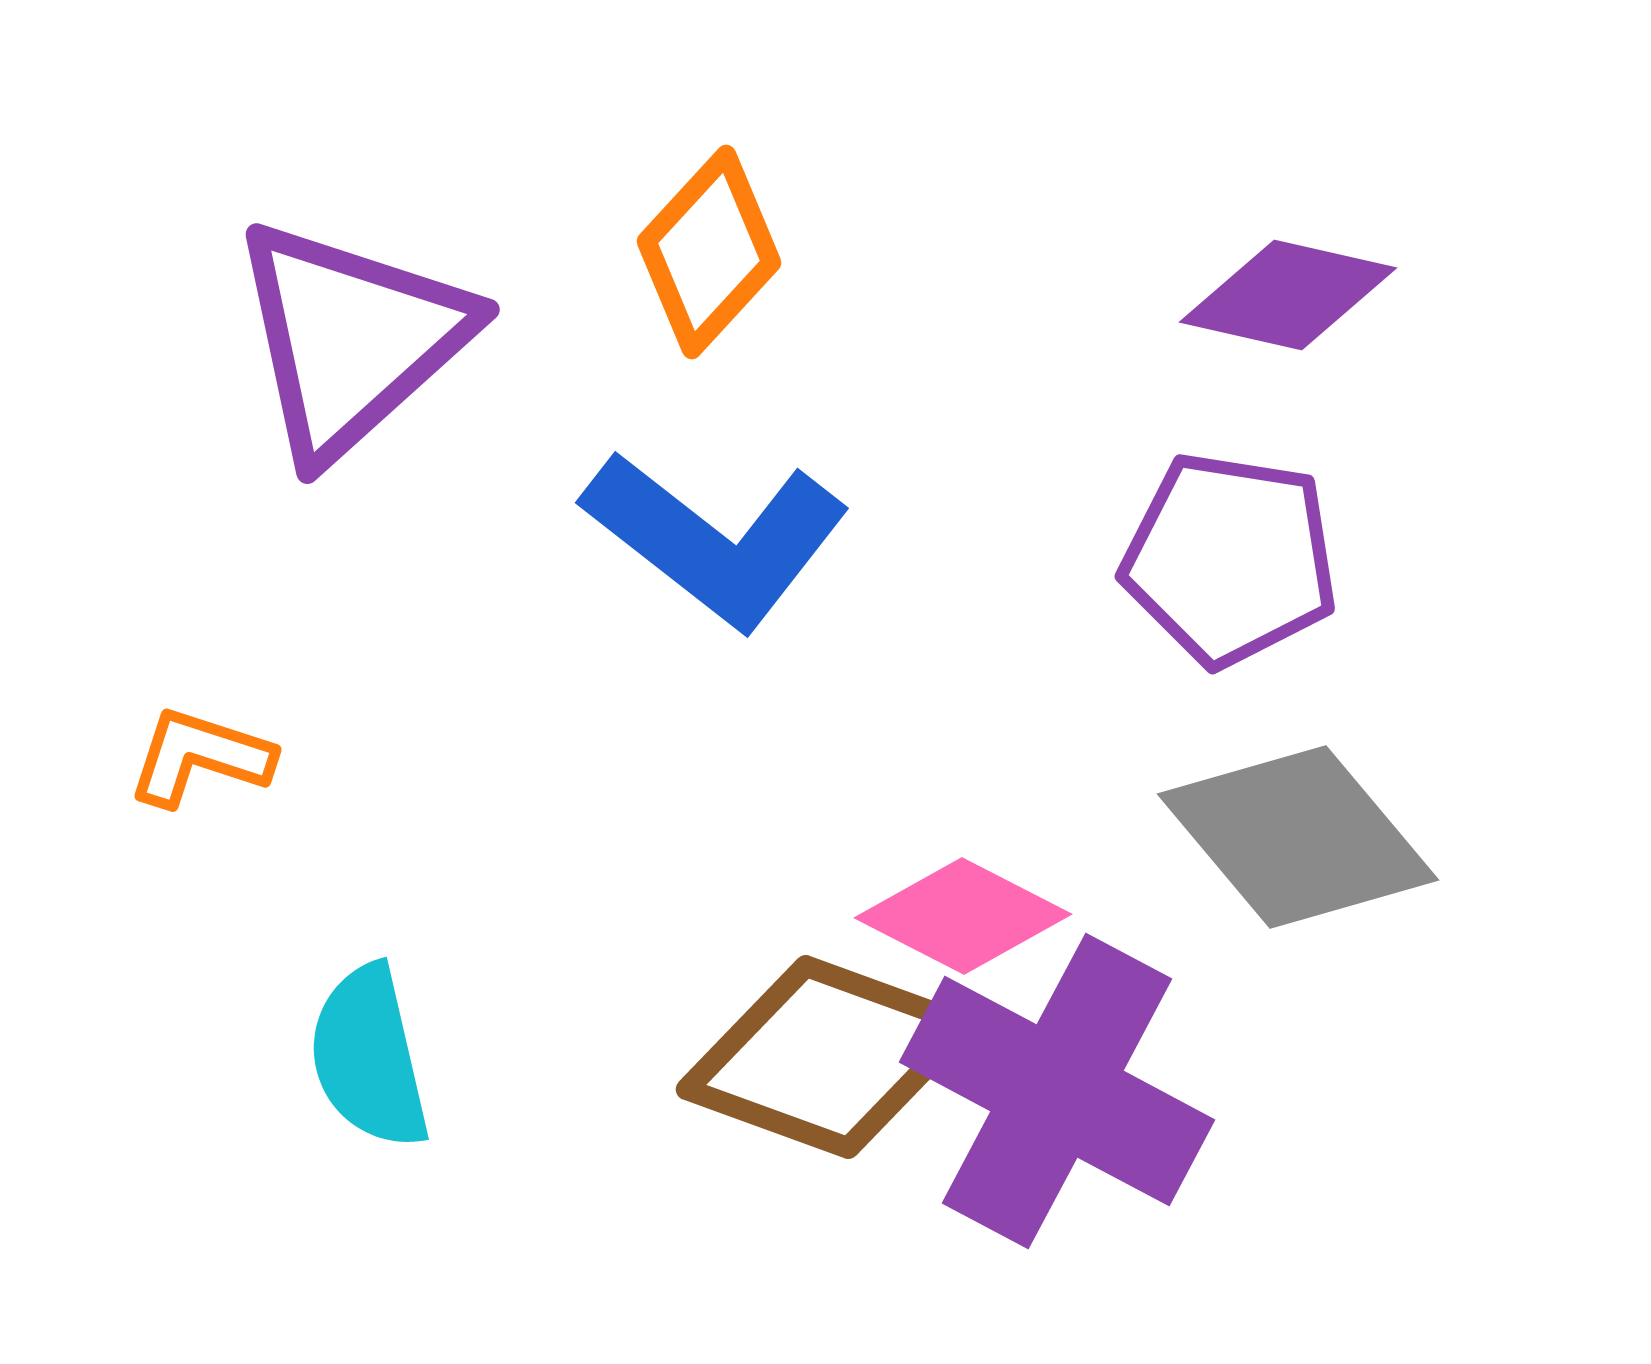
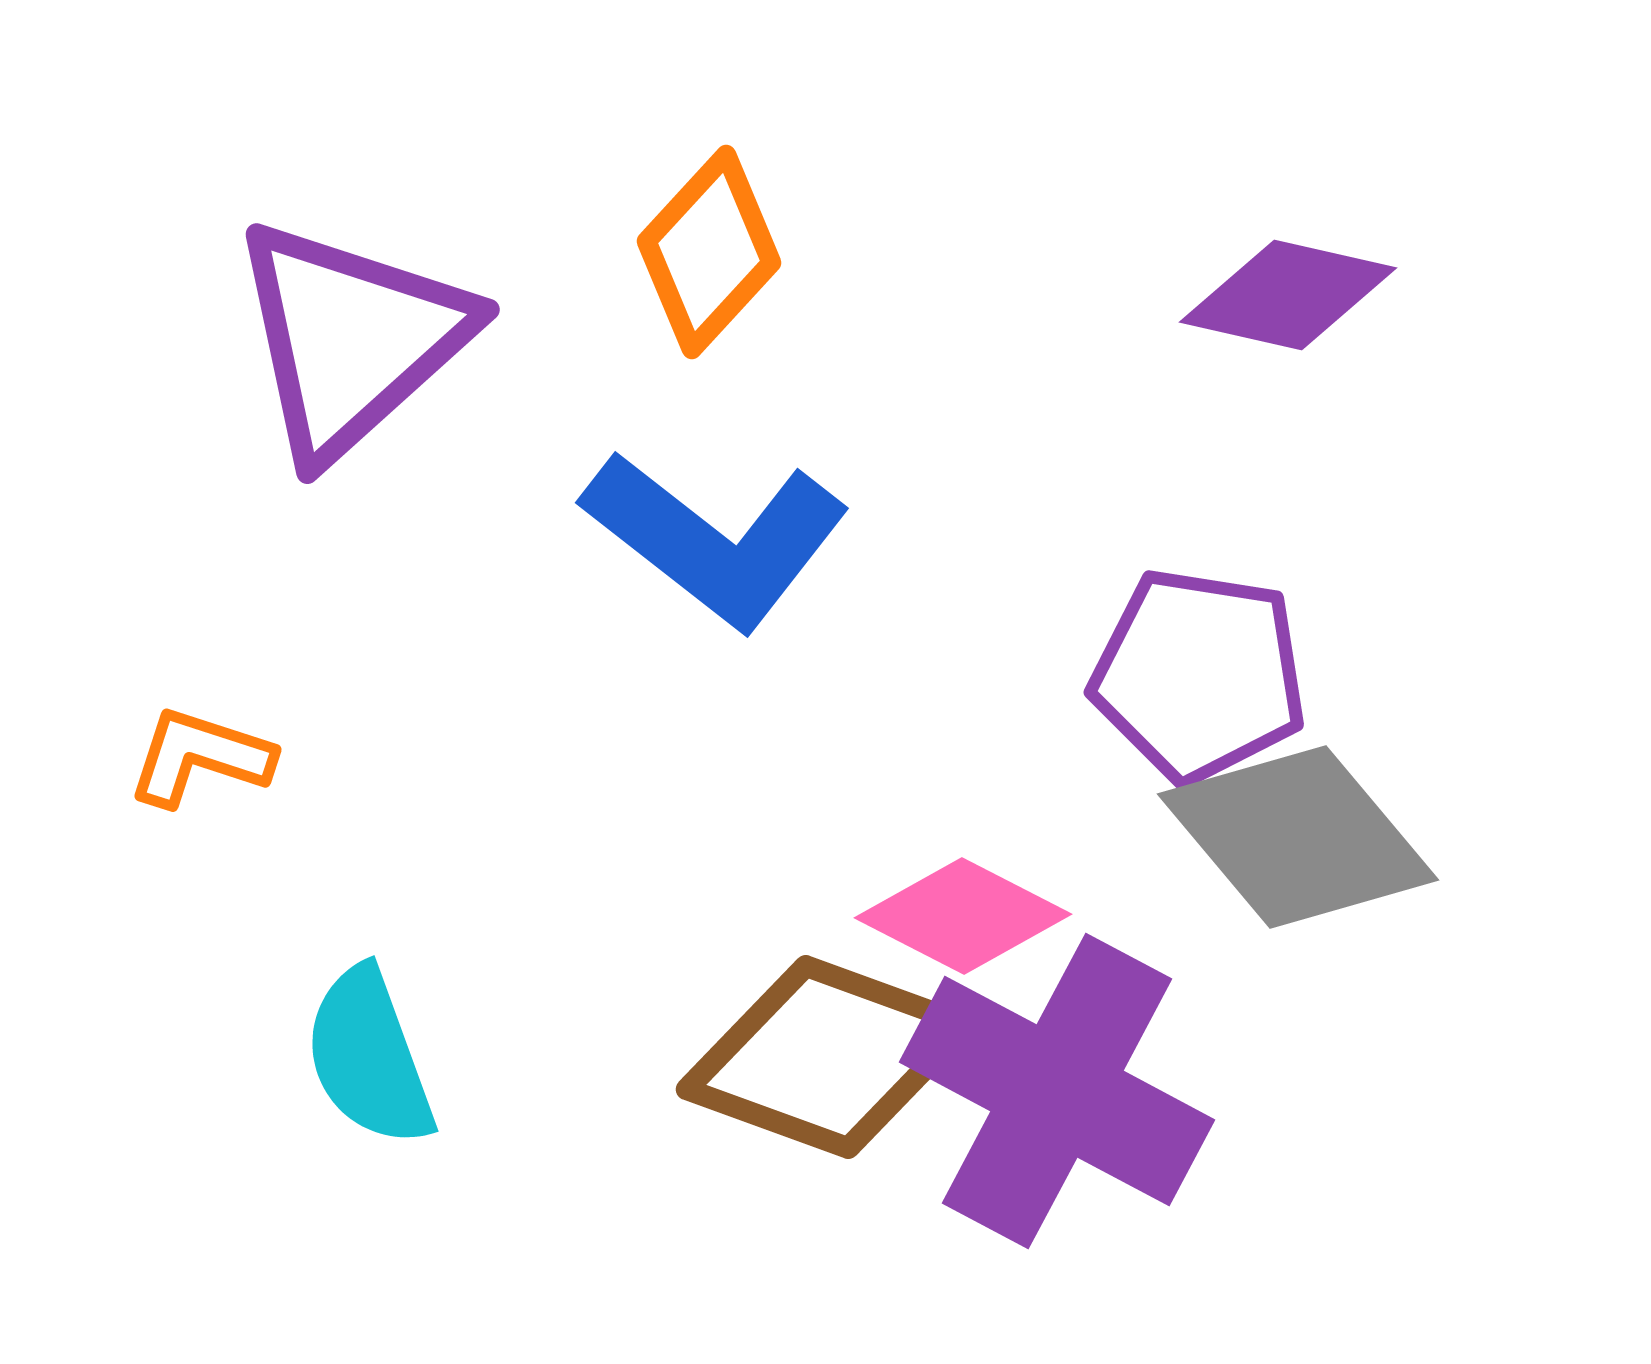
purple pentagon: moved 31 px left, 116 px down
cyan semicircle: rotated 7 degrees counterclockwise
